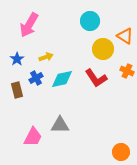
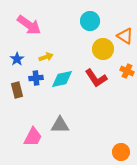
pink arrow: rotated 85 degrees counterclockwise
blue cross: rotated 24 degrees clockwise
